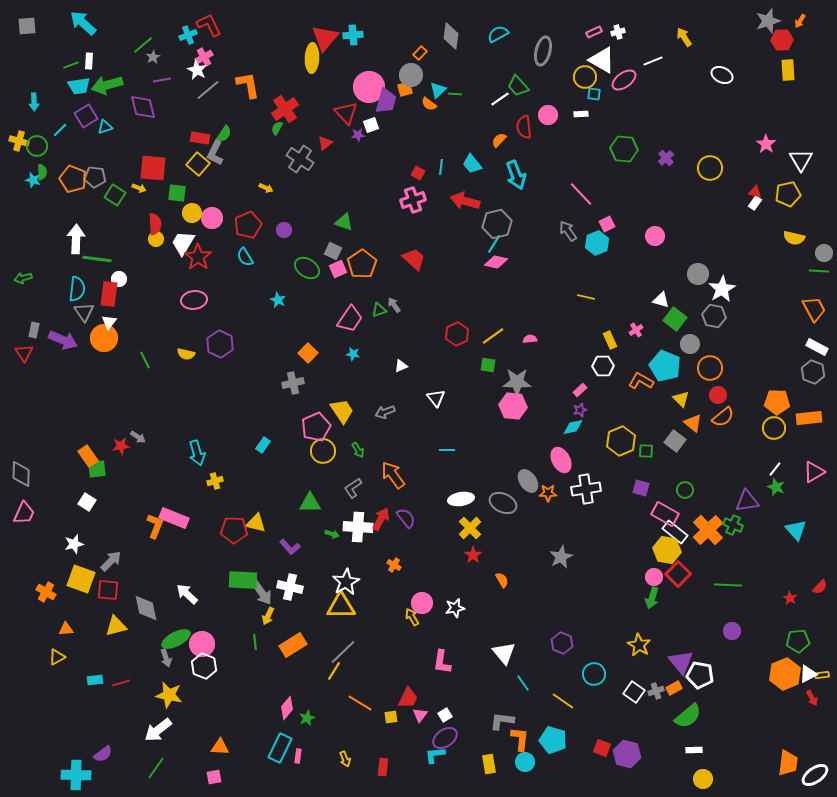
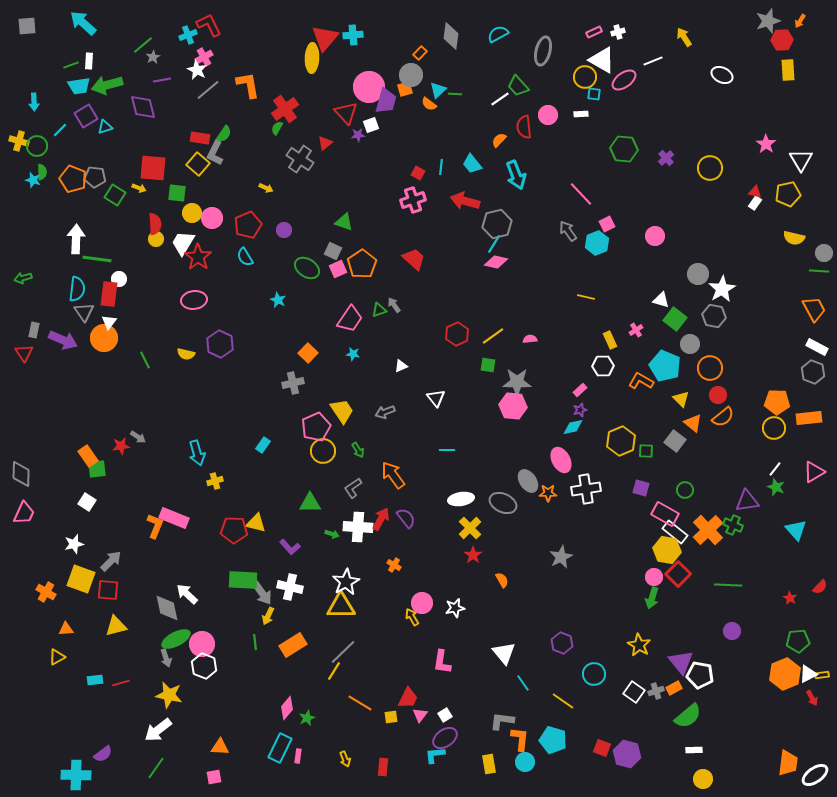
gray diamond at (146, 608): moved 21 px right
